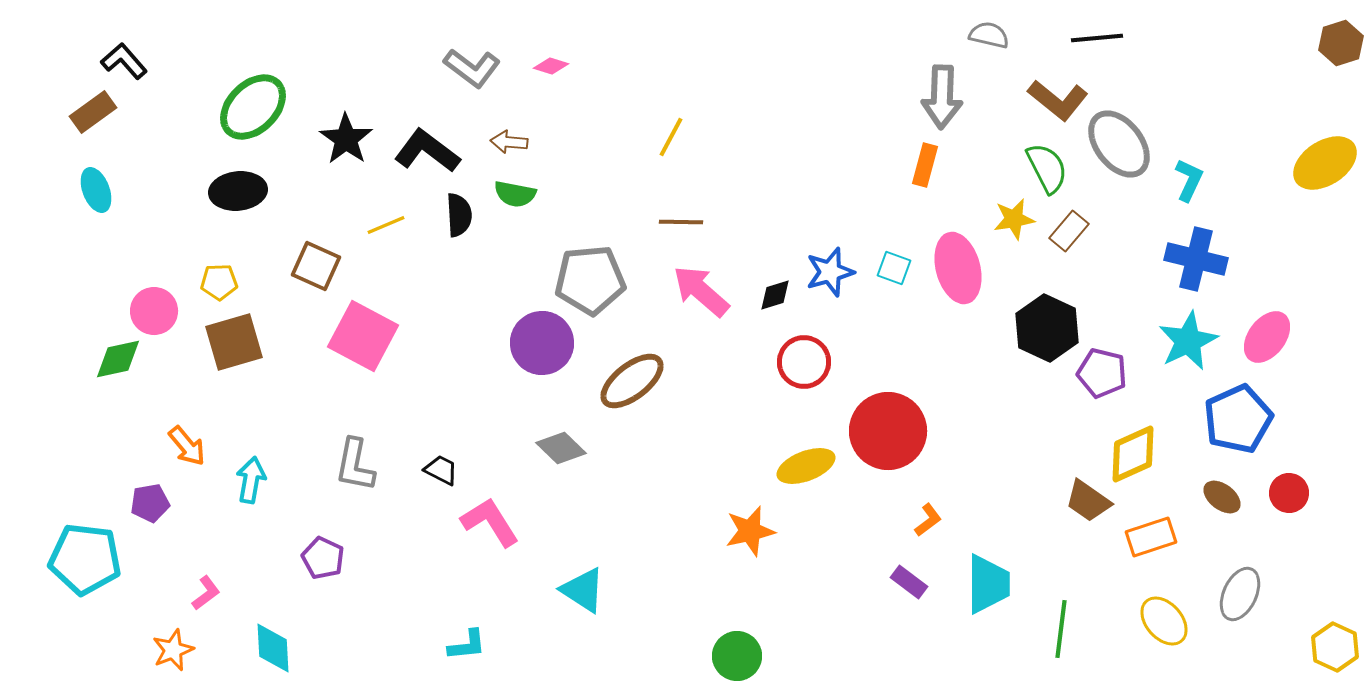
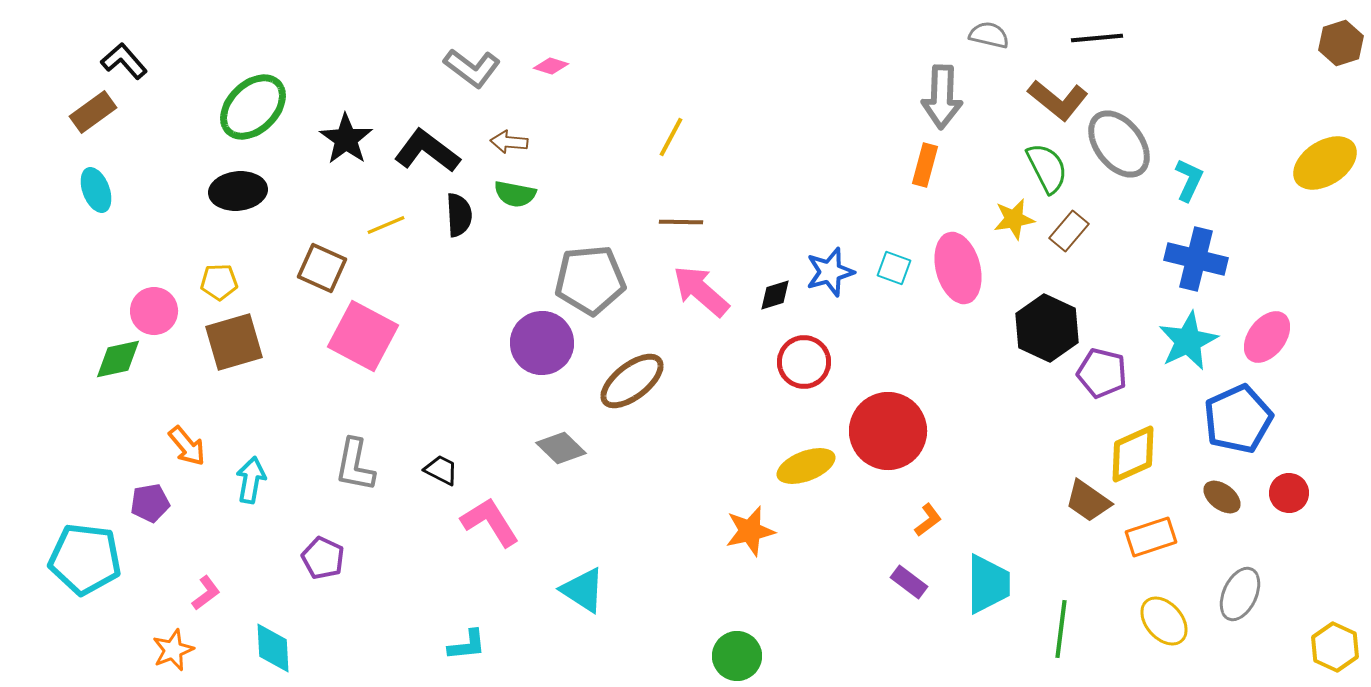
brown square at (316, 266): moved 6 px right, 2 px down
